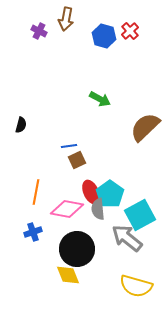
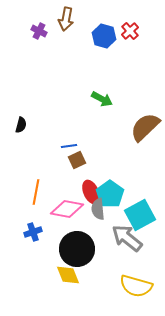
green arrow: moved 2 px right
